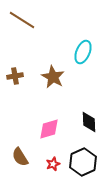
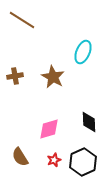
red star: moved 1 px right, 4 px up
